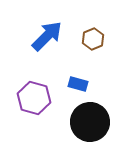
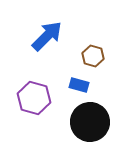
brown hexagon: moved 17 px down; rotated 20 degrees counterclockwise
blue rectangle: moved 1 px right, 1 px down
